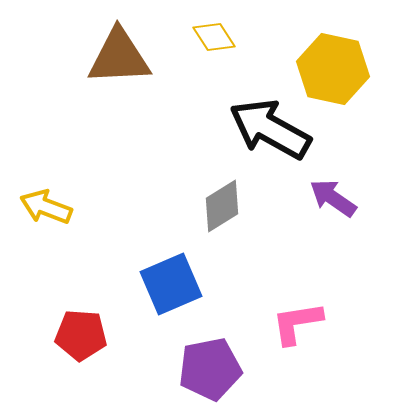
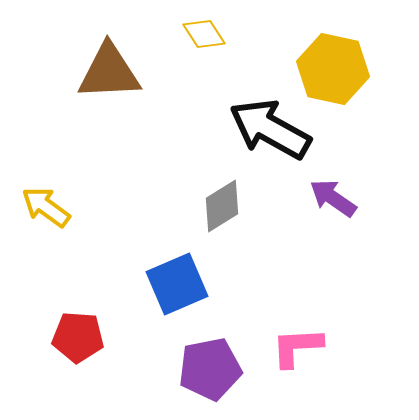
yellow diamond: moved 10 px left, 3 px up
brown triangle: moved 10 px left, 15 px down
yellow arrow: rotated 15 degrees clockwise
blue square: moved 6 px right
pink L-shape: moved 24 px down; rotated 6 degrees clockwise
red pentagon: moved 3 px left, 2 px down
